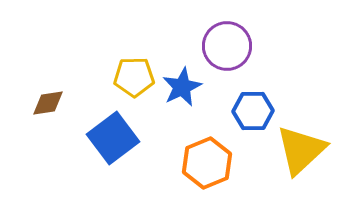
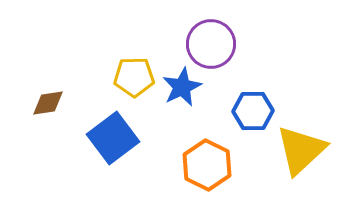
purple circle: moved 16 px left, 2 px up
orange hexagon: moved 2 px down; rotated 12 degrees counterclockwise
